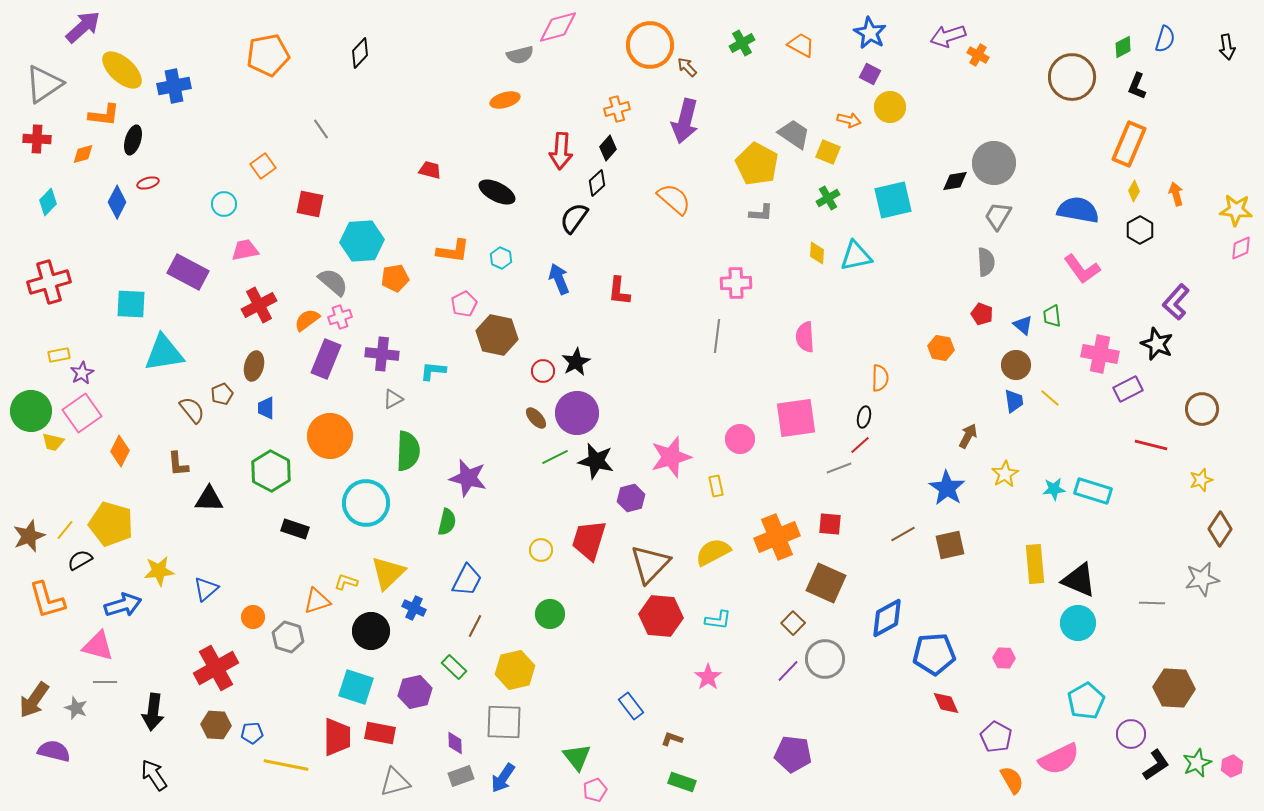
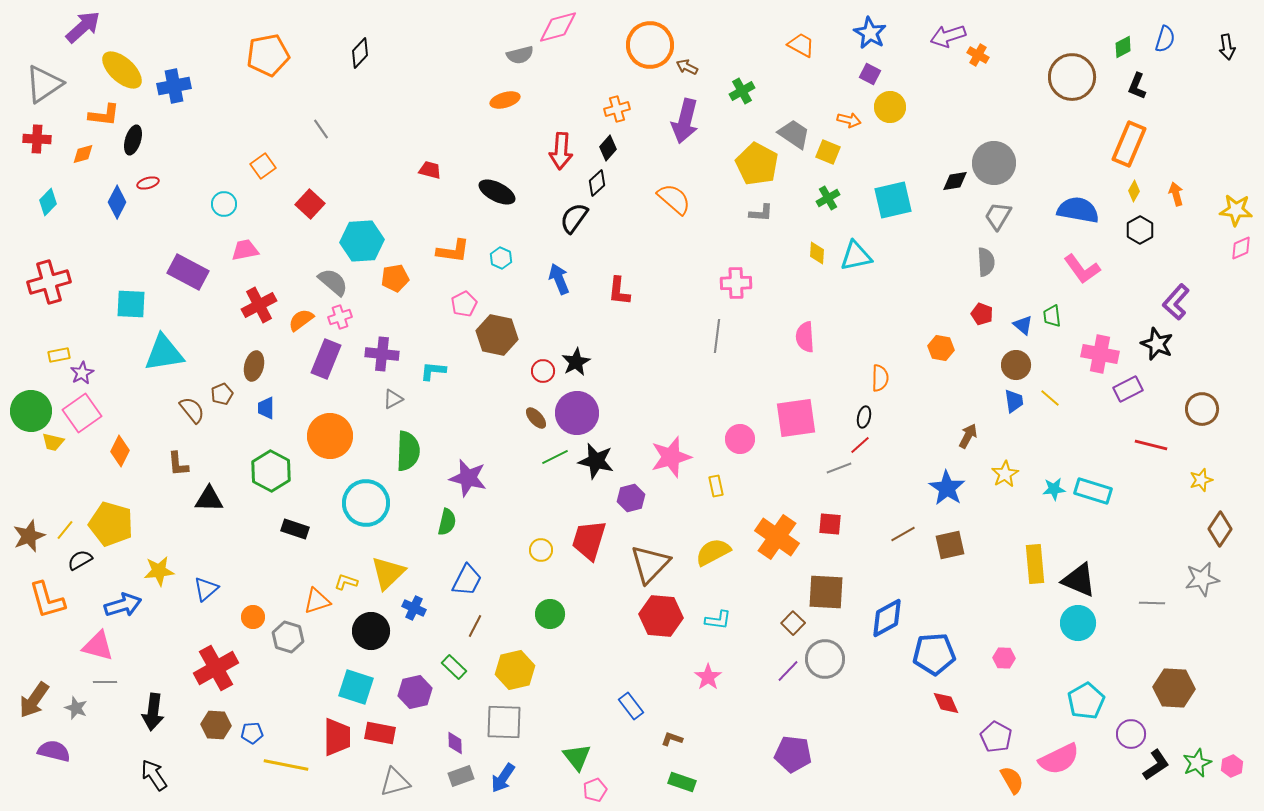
green cross at (742, 43): moved 48 px down
brown arrow at (687, 67): rotated 20 degrees counterclockwise
red square at (310, 204): rotated 32 degrees clockwise
orange semicircle at (307, 320): moved 6 px left
orange cross at (777, 537): rotated 33 degrees counterclockwise
brown square at (826, 583): moved 9 px down; rotated 21 degrees counterclockwise
